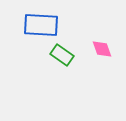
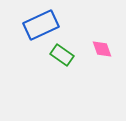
blue rectangle: rotated 28 degrees counterclockwise
